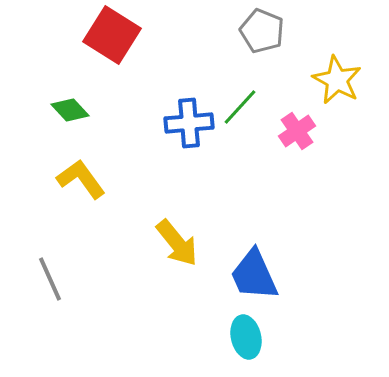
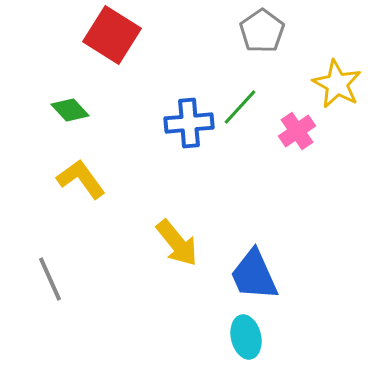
gray pentagon: rotated 15 degrees clockwise
yellow star: moved 4 px down
